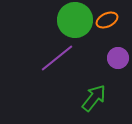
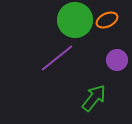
purple circle: moved 1 px left, 2 px down
